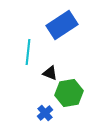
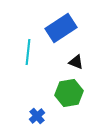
blue rectangle: moved 1 px left, 3 px down
black triangle: moved 26 px right, 11 px up
blue cross: moved 8 px left, 3 px down
